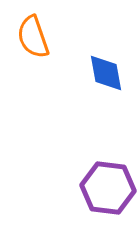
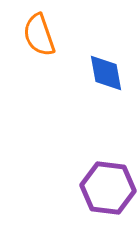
orange semicircle: moved 6 px right, 2 px up
